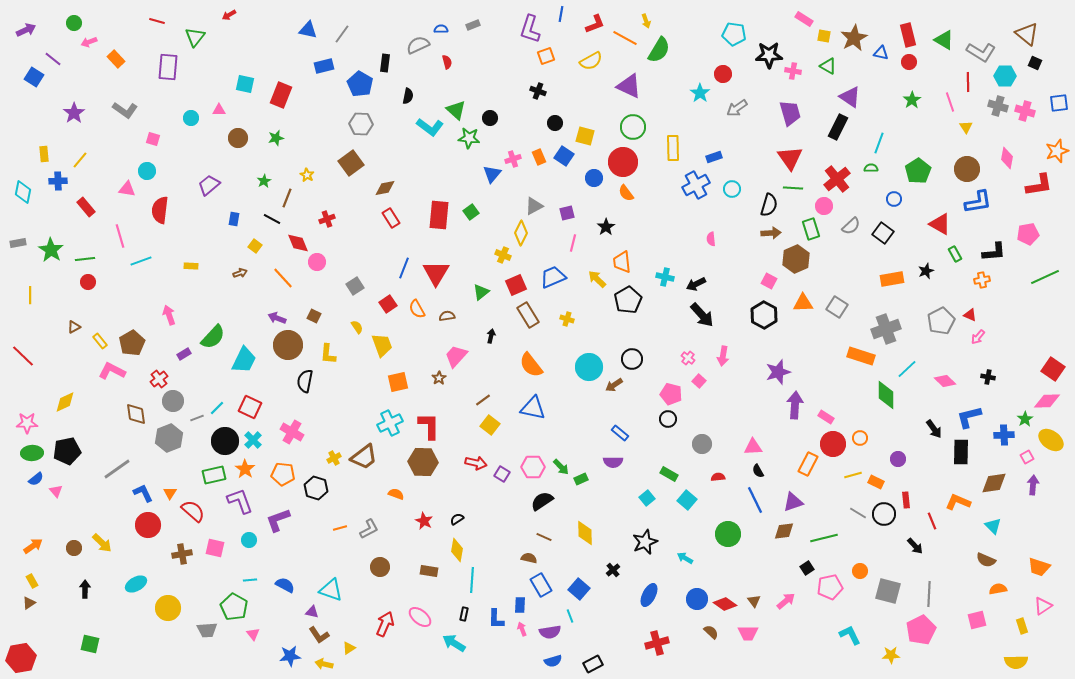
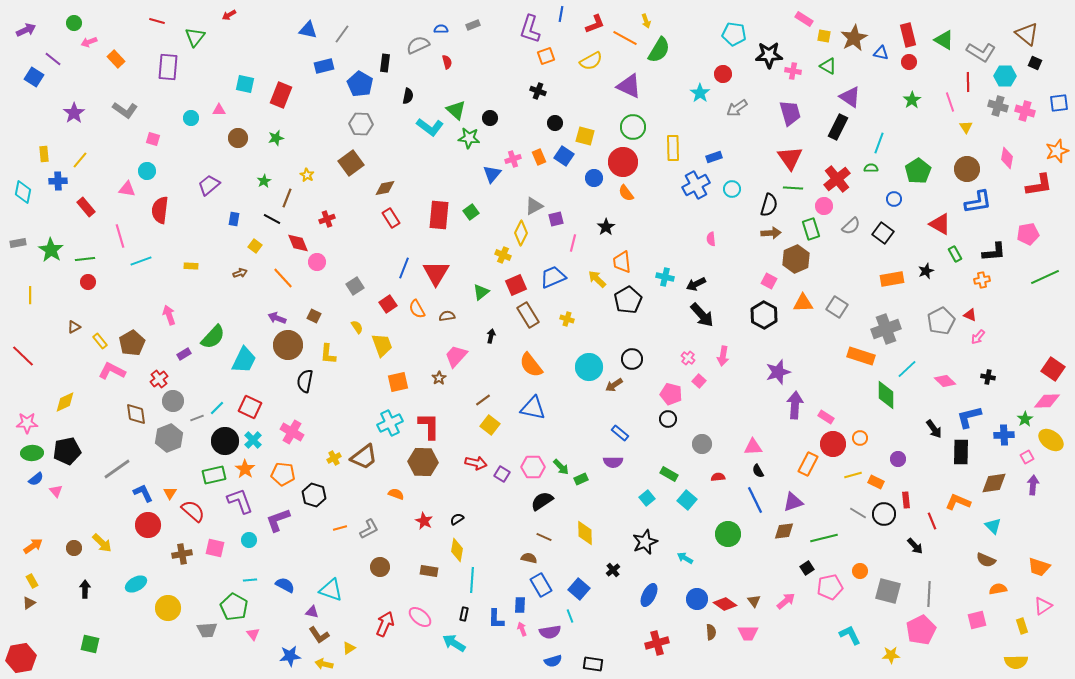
purple square at (567, 213): moved 11 px left, 6 px down
black hexagon at (316, 488): moved 2 px left, 7 px down
brown semicircle at (711, 632): rotated 42 degrees clockwise
black rectangle at (593, 664): rotated 36 degrees clockwise
